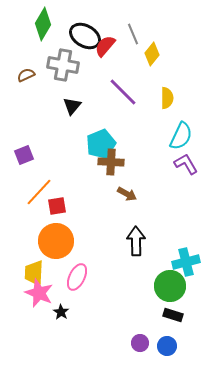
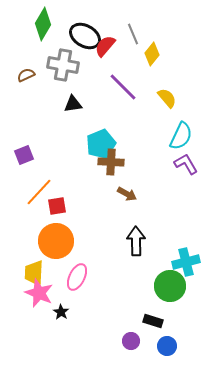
purple line: moved 5 px up
yellow semicircle: rotated 40 degrees counterclockwise
black triangle: moved 1 px right, 2 px up; rotated 42 degrees clockwise
black rectangle: moved 20 px left, 6 px down
purple circle: moved 9 px left, 2 px up
